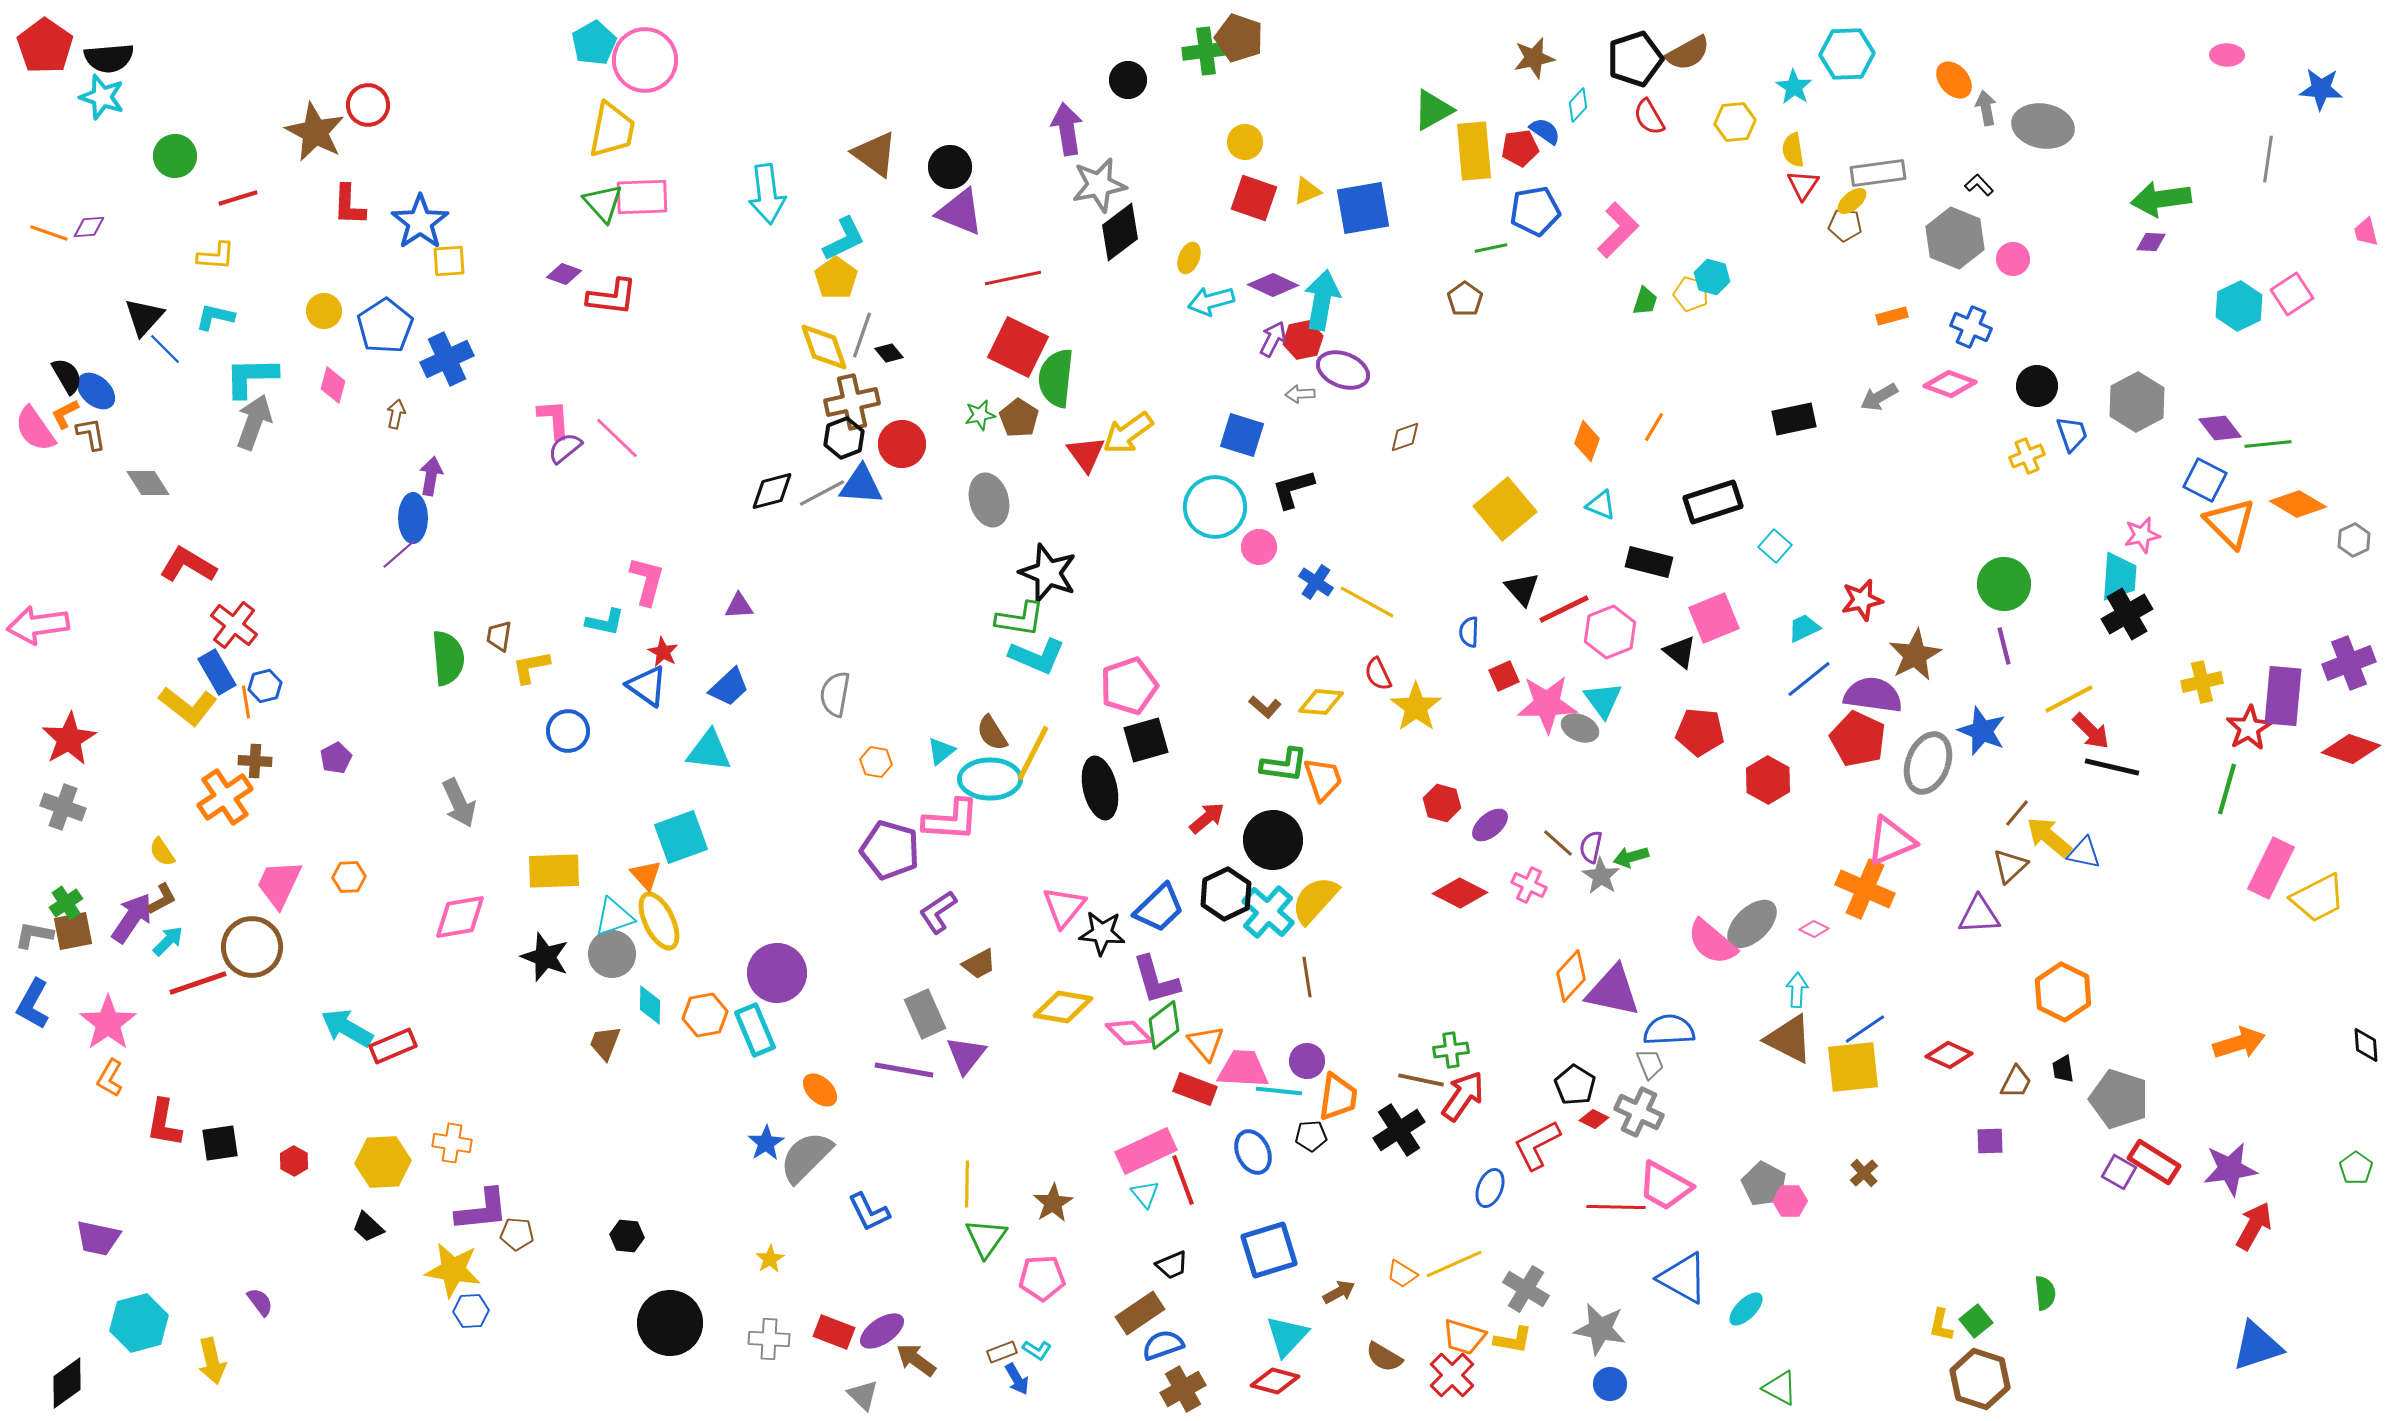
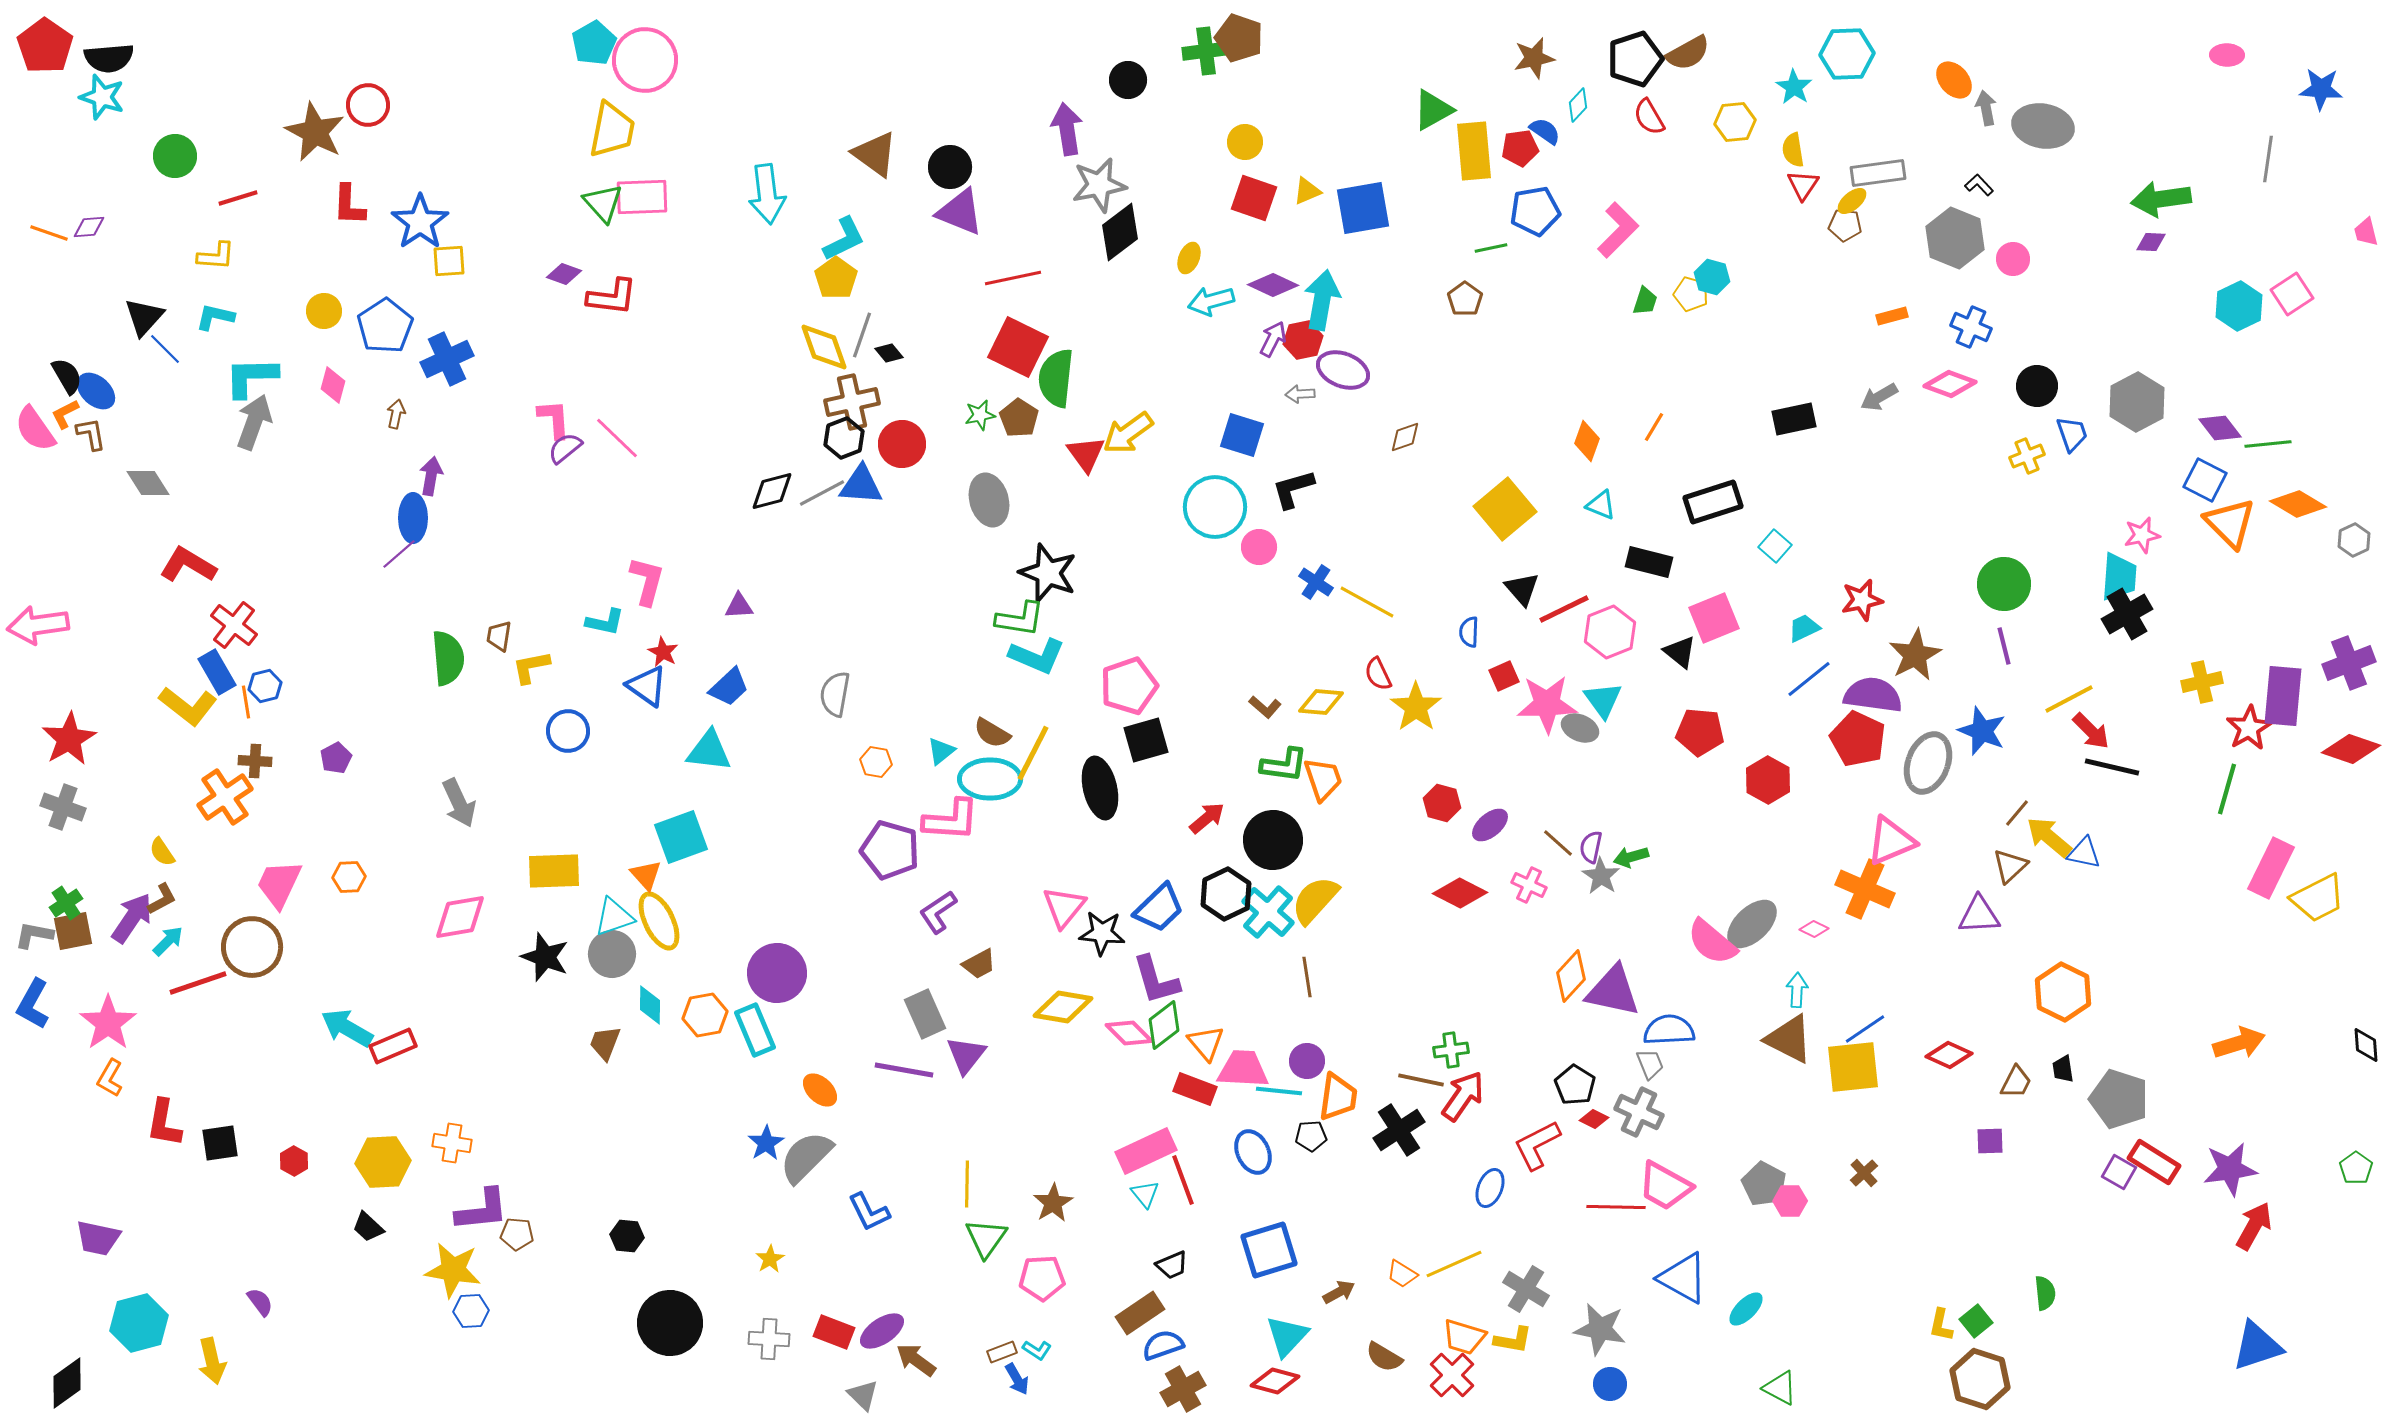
brown semicircle at (992, 733): rotated 27 degrees counterclockwise
